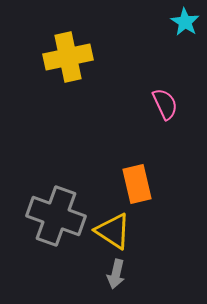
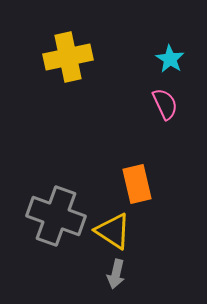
cyan star: moved 15 px left, 37 px down
